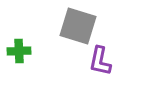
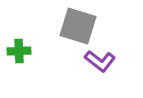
purple L-shape: rotated 64 degrees counterclockwise
